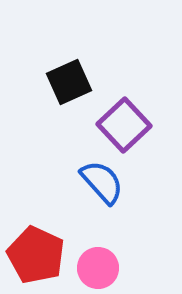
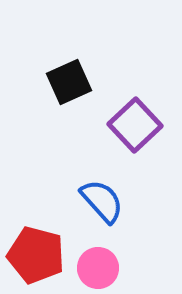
purple square: moved 11 px right
blue semicircle: moved 19 px down
red pentagon: rotated 10 degrees counterclockwise
